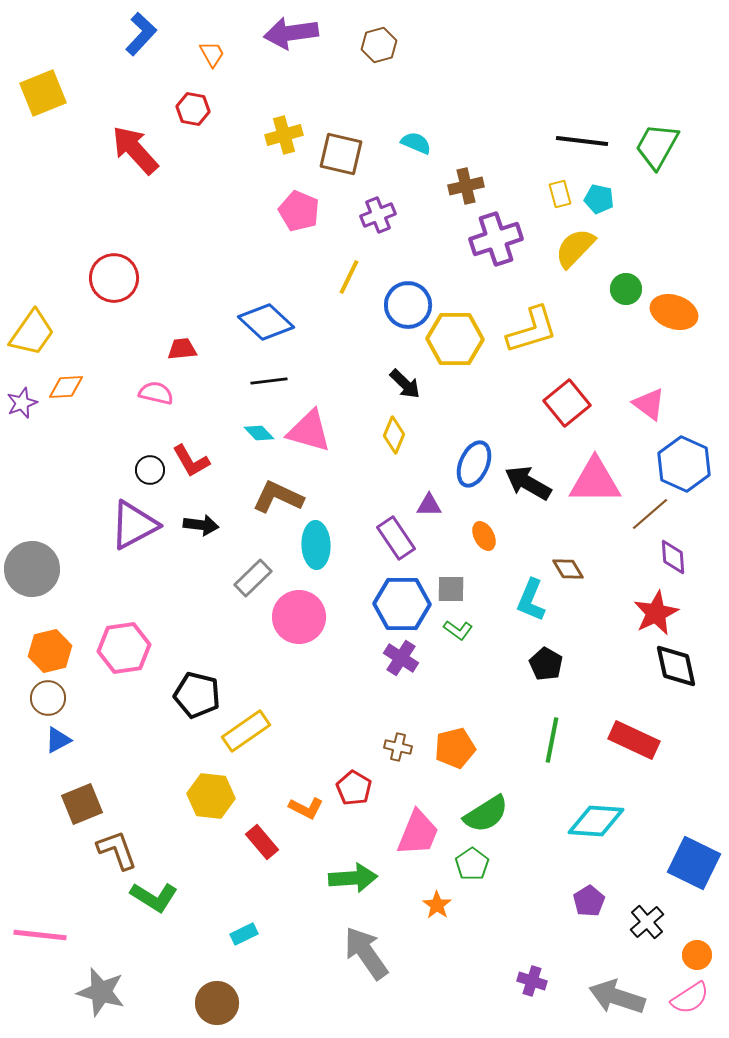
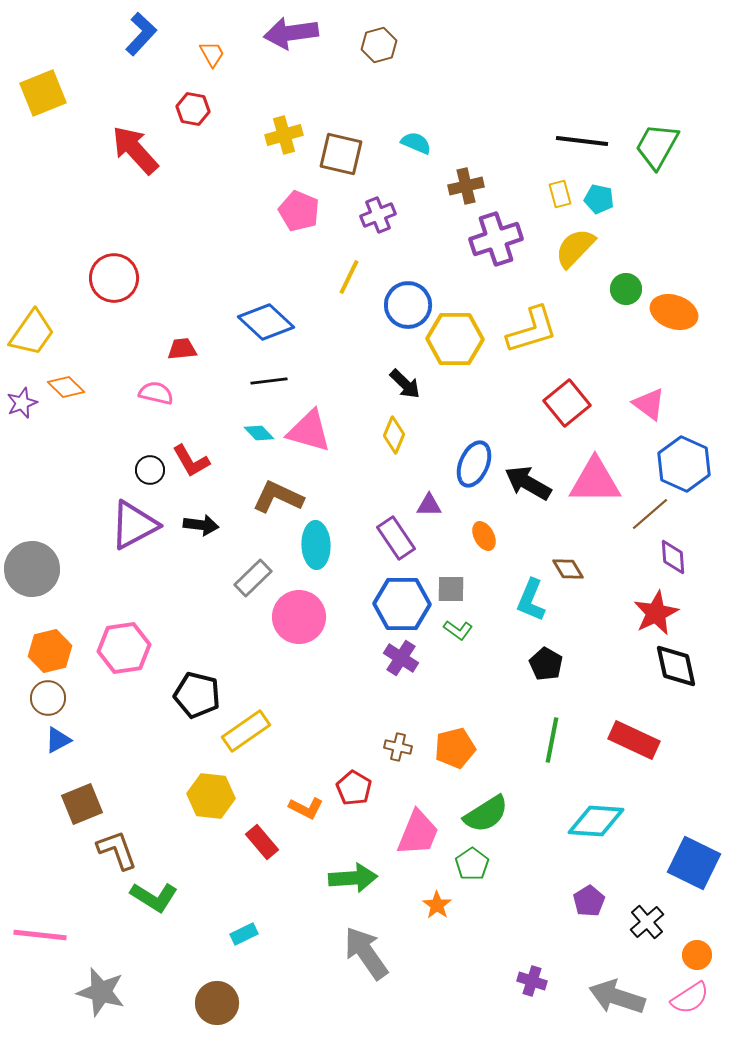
orange diamond at (66, 387): rotated 48 degrees clockwise
